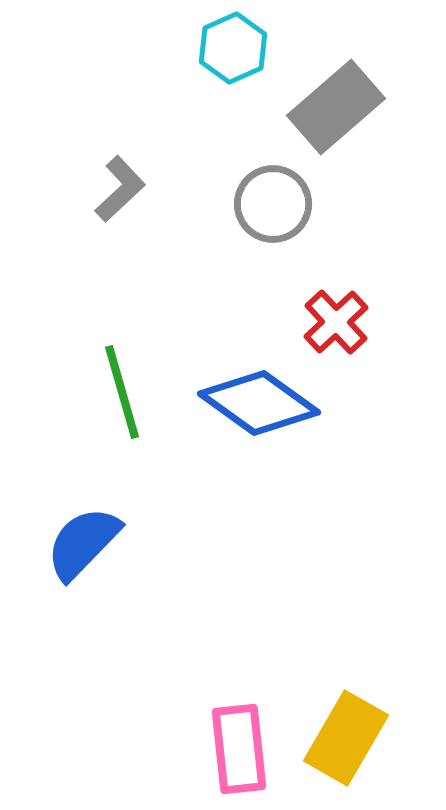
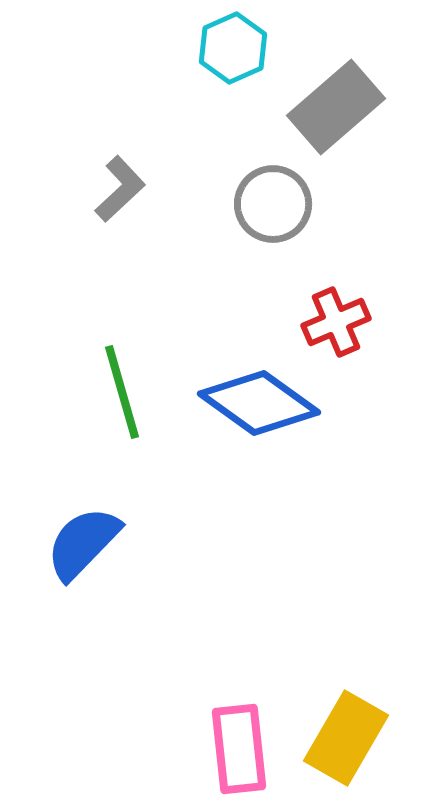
red cross: rotated 20 degrees clockwise
